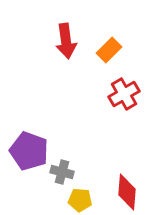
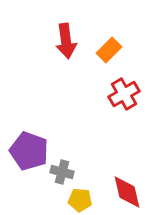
red diamond: rotated 18 degrees counterclockwise
